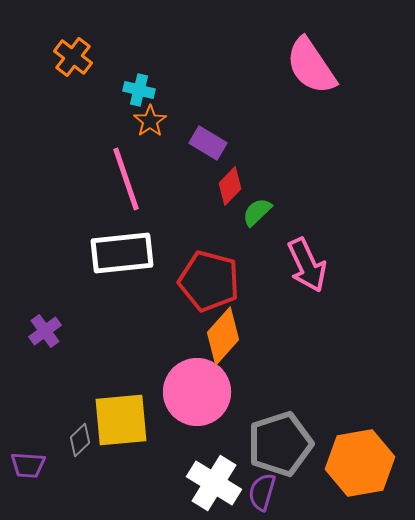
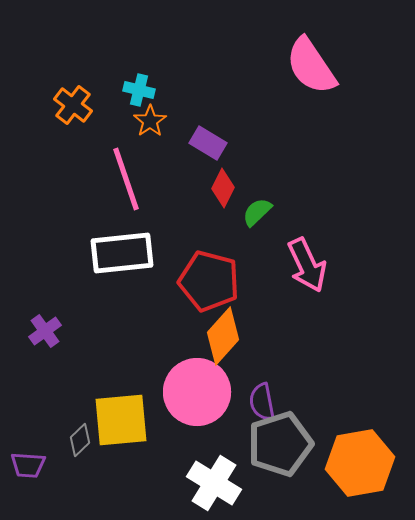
orange cross: moved 48 px down
red diamond: moved 7 px left, 2 px down; rotated 18 degrees counterclockwise
purple semicircle: moved 90 px up; rotated 27 degrees counterclockwise
